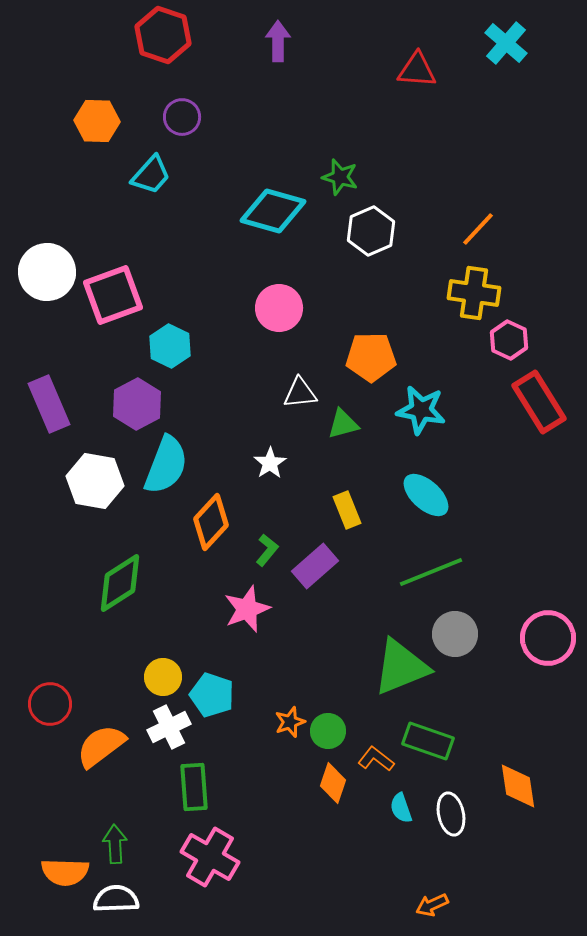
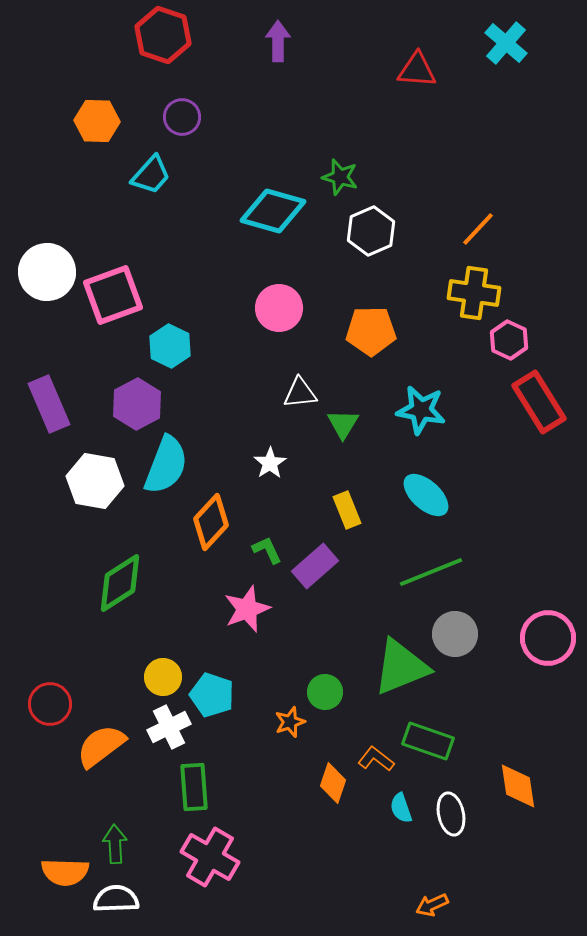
orange pentagon at (371, 357): moved 26 px up
green triangle at (343, 424): rotated 44 degrees counterclockwise
green L-shape at (267, 550): rotated 64 degrees counterclockwise
green circle at (328, 731): moved 3 px left, 39 px up
